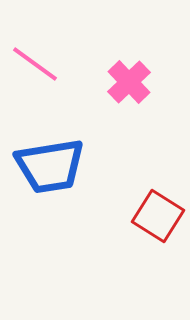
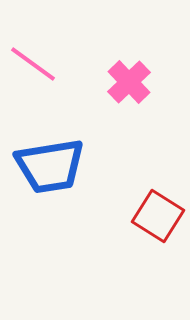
pink line: moved 2 px left
